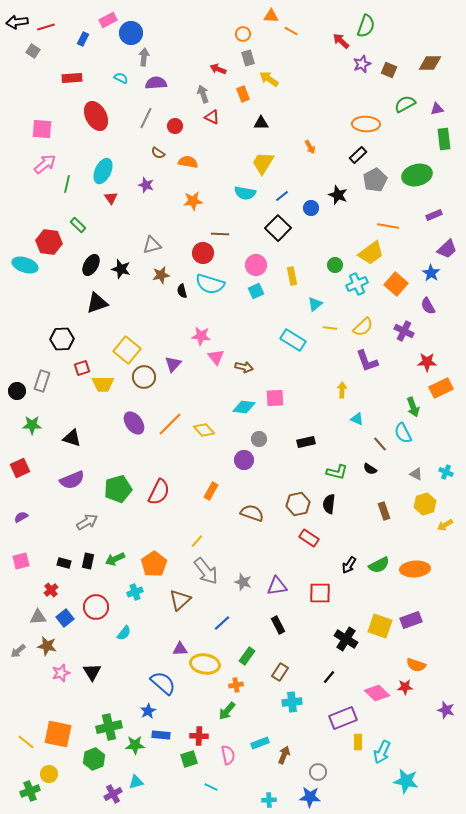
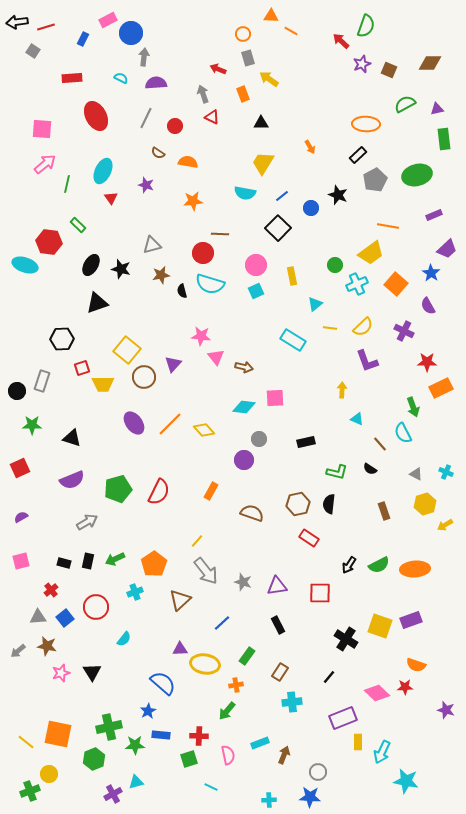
cyan semicircle at (124, 633): moved 6 px down
